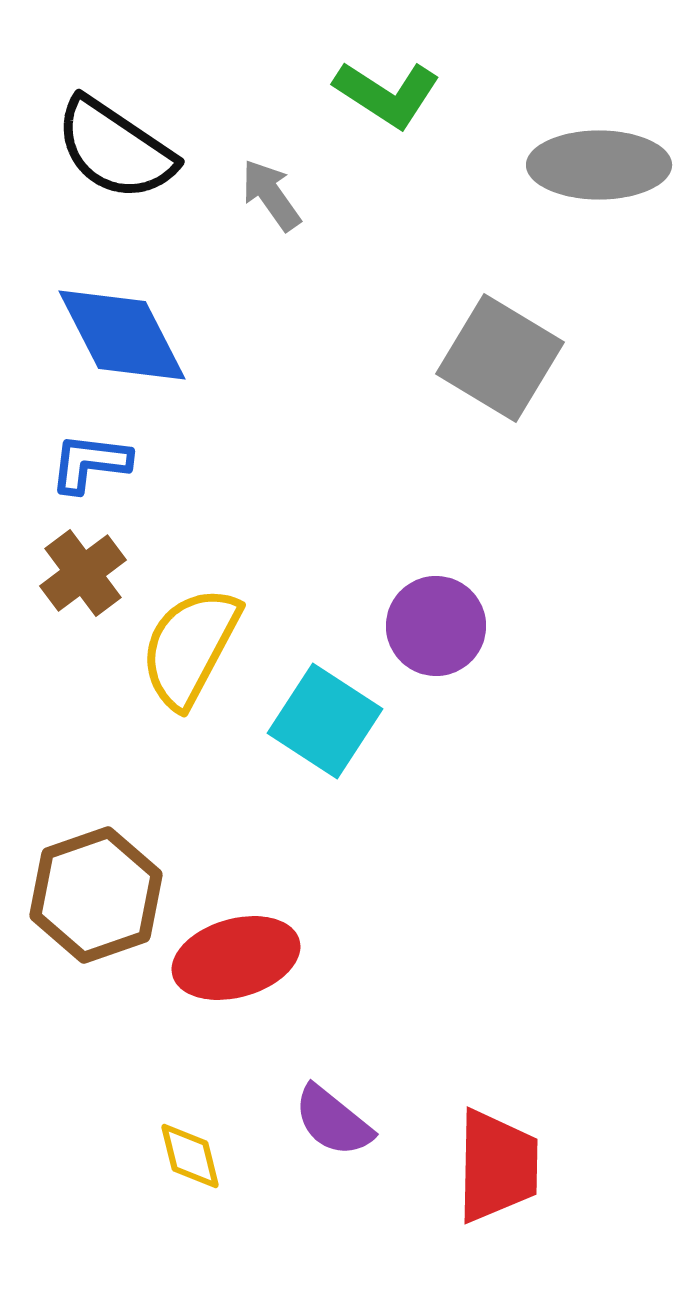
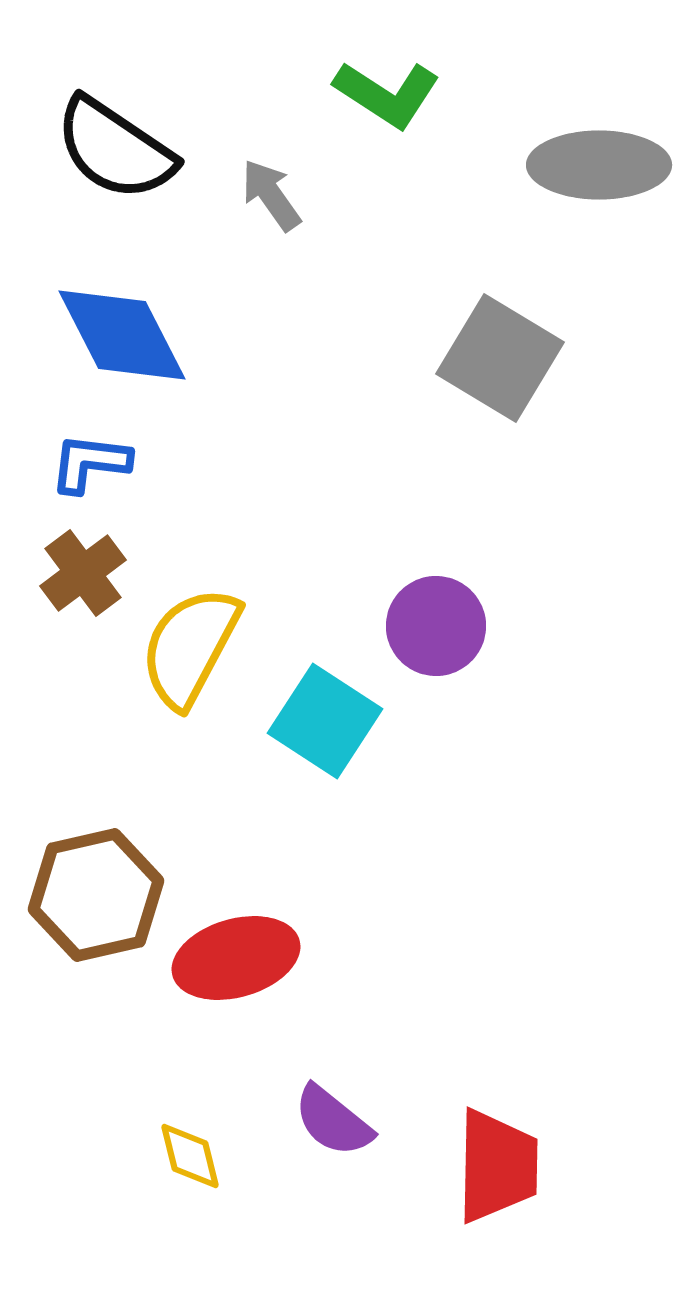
brown hexagon: rotated 6 degrees clockwise
